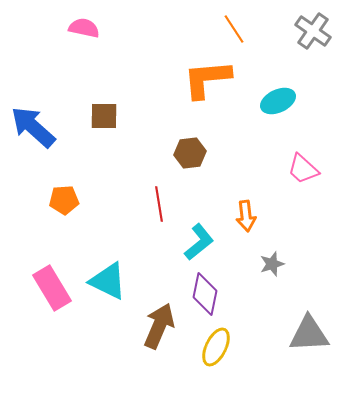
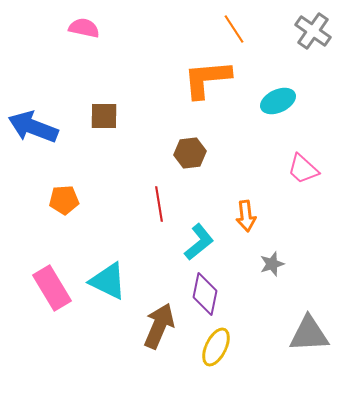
blue arrow: rotated 21 degrees counterclockwise
